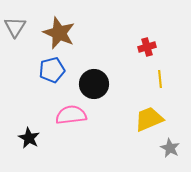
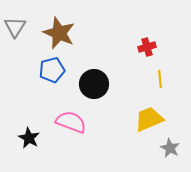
pink semicircle: moved 7 px down; rotated 28 degrees clockwise
